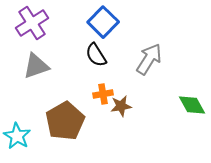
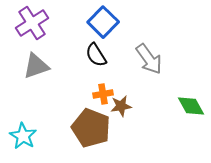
gray arrow: rotated 112 degrees clockwise
green diamond: moved 1 px left, 1 px down
brown pentagon: moved 26 px right, 7 px down; rotated 21 degrees counterclockwise
cyan star: moved 6 px right
